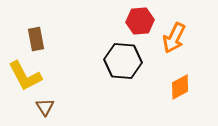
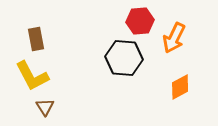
black hexagon: moved 1 px right, 3 px up
yellow L-shape: moved 7 px right
